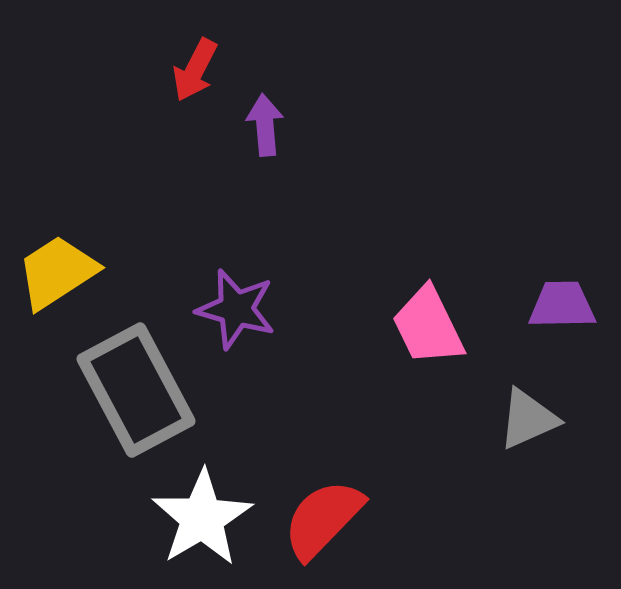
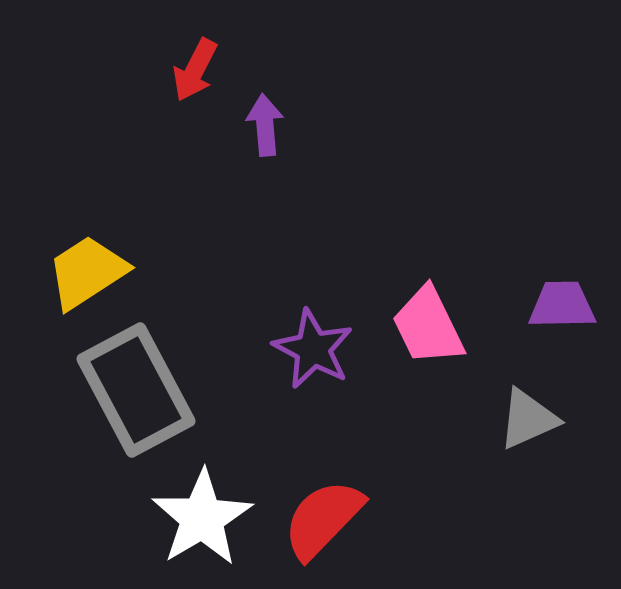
yellow trapezoid: moved 30 px right
purple star: moved 77 px right, 40 px down; rotated 12 degrees clockwise
